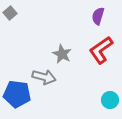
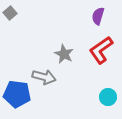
gray star: moved 2 px right
cyan circle: moved 2 px left, 3 px up
